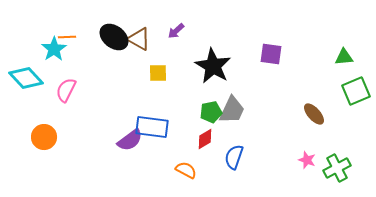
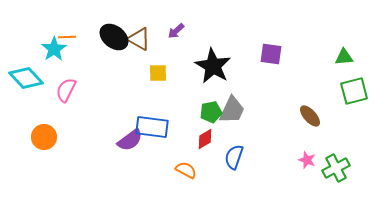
green square: moved 2 px left; rotated 8 degrees clockwise
brown ellipse: moved 4 px left, 2 px down
green cross: moved 1 px left
